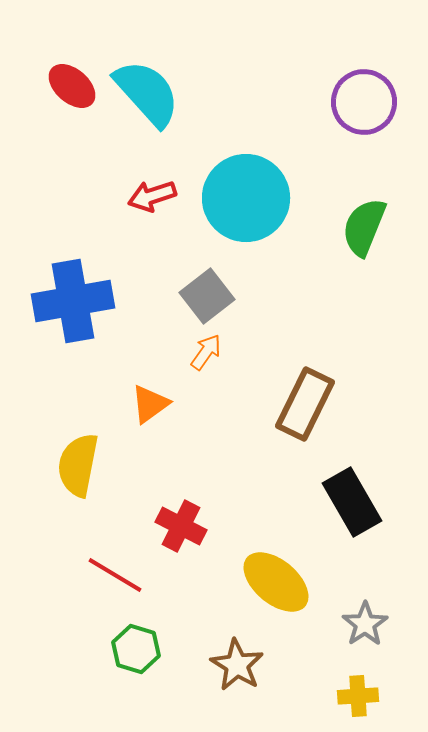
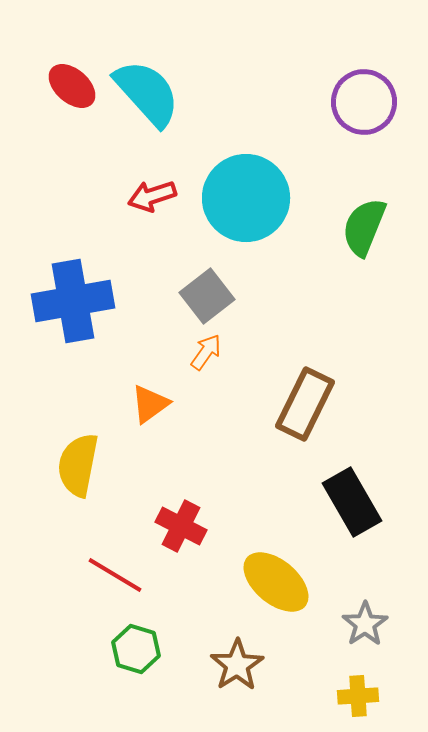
brown star: rotated 8 degrees clockwise
